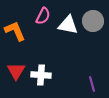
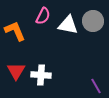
purple line: moved 4 px right, 2 px down; rotated 14 degrees counterclockwise
